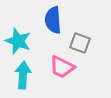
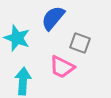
blue semicircle: moved 2 px up; rotated 44 degrees clockwise
cyan star: moved 1 px left, 3 px up
cyan arrow: moved 6 px down
